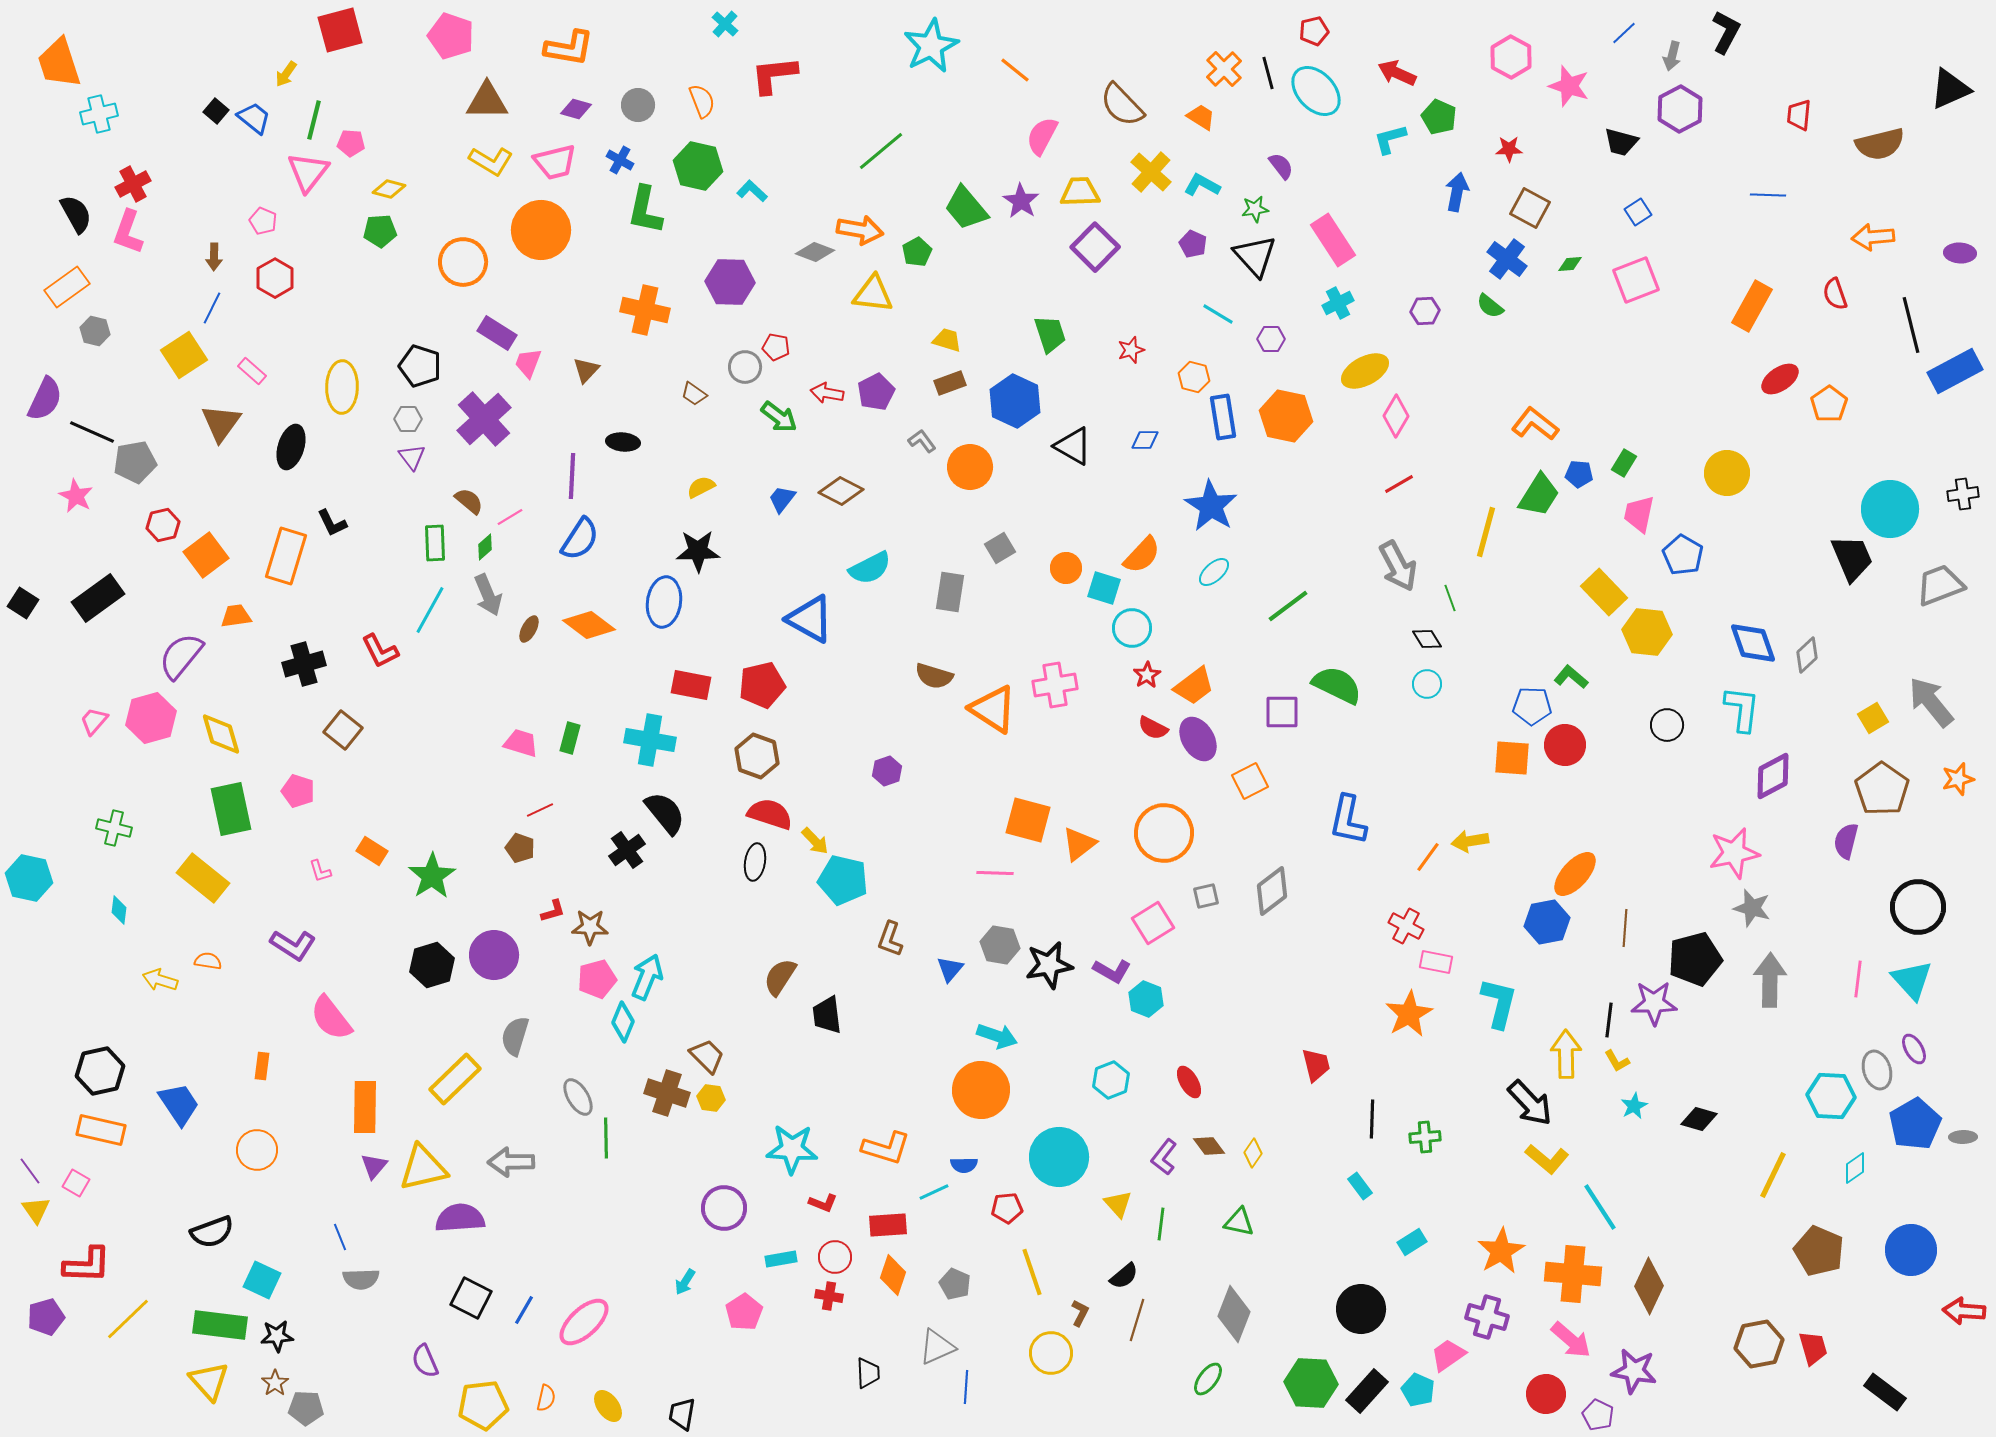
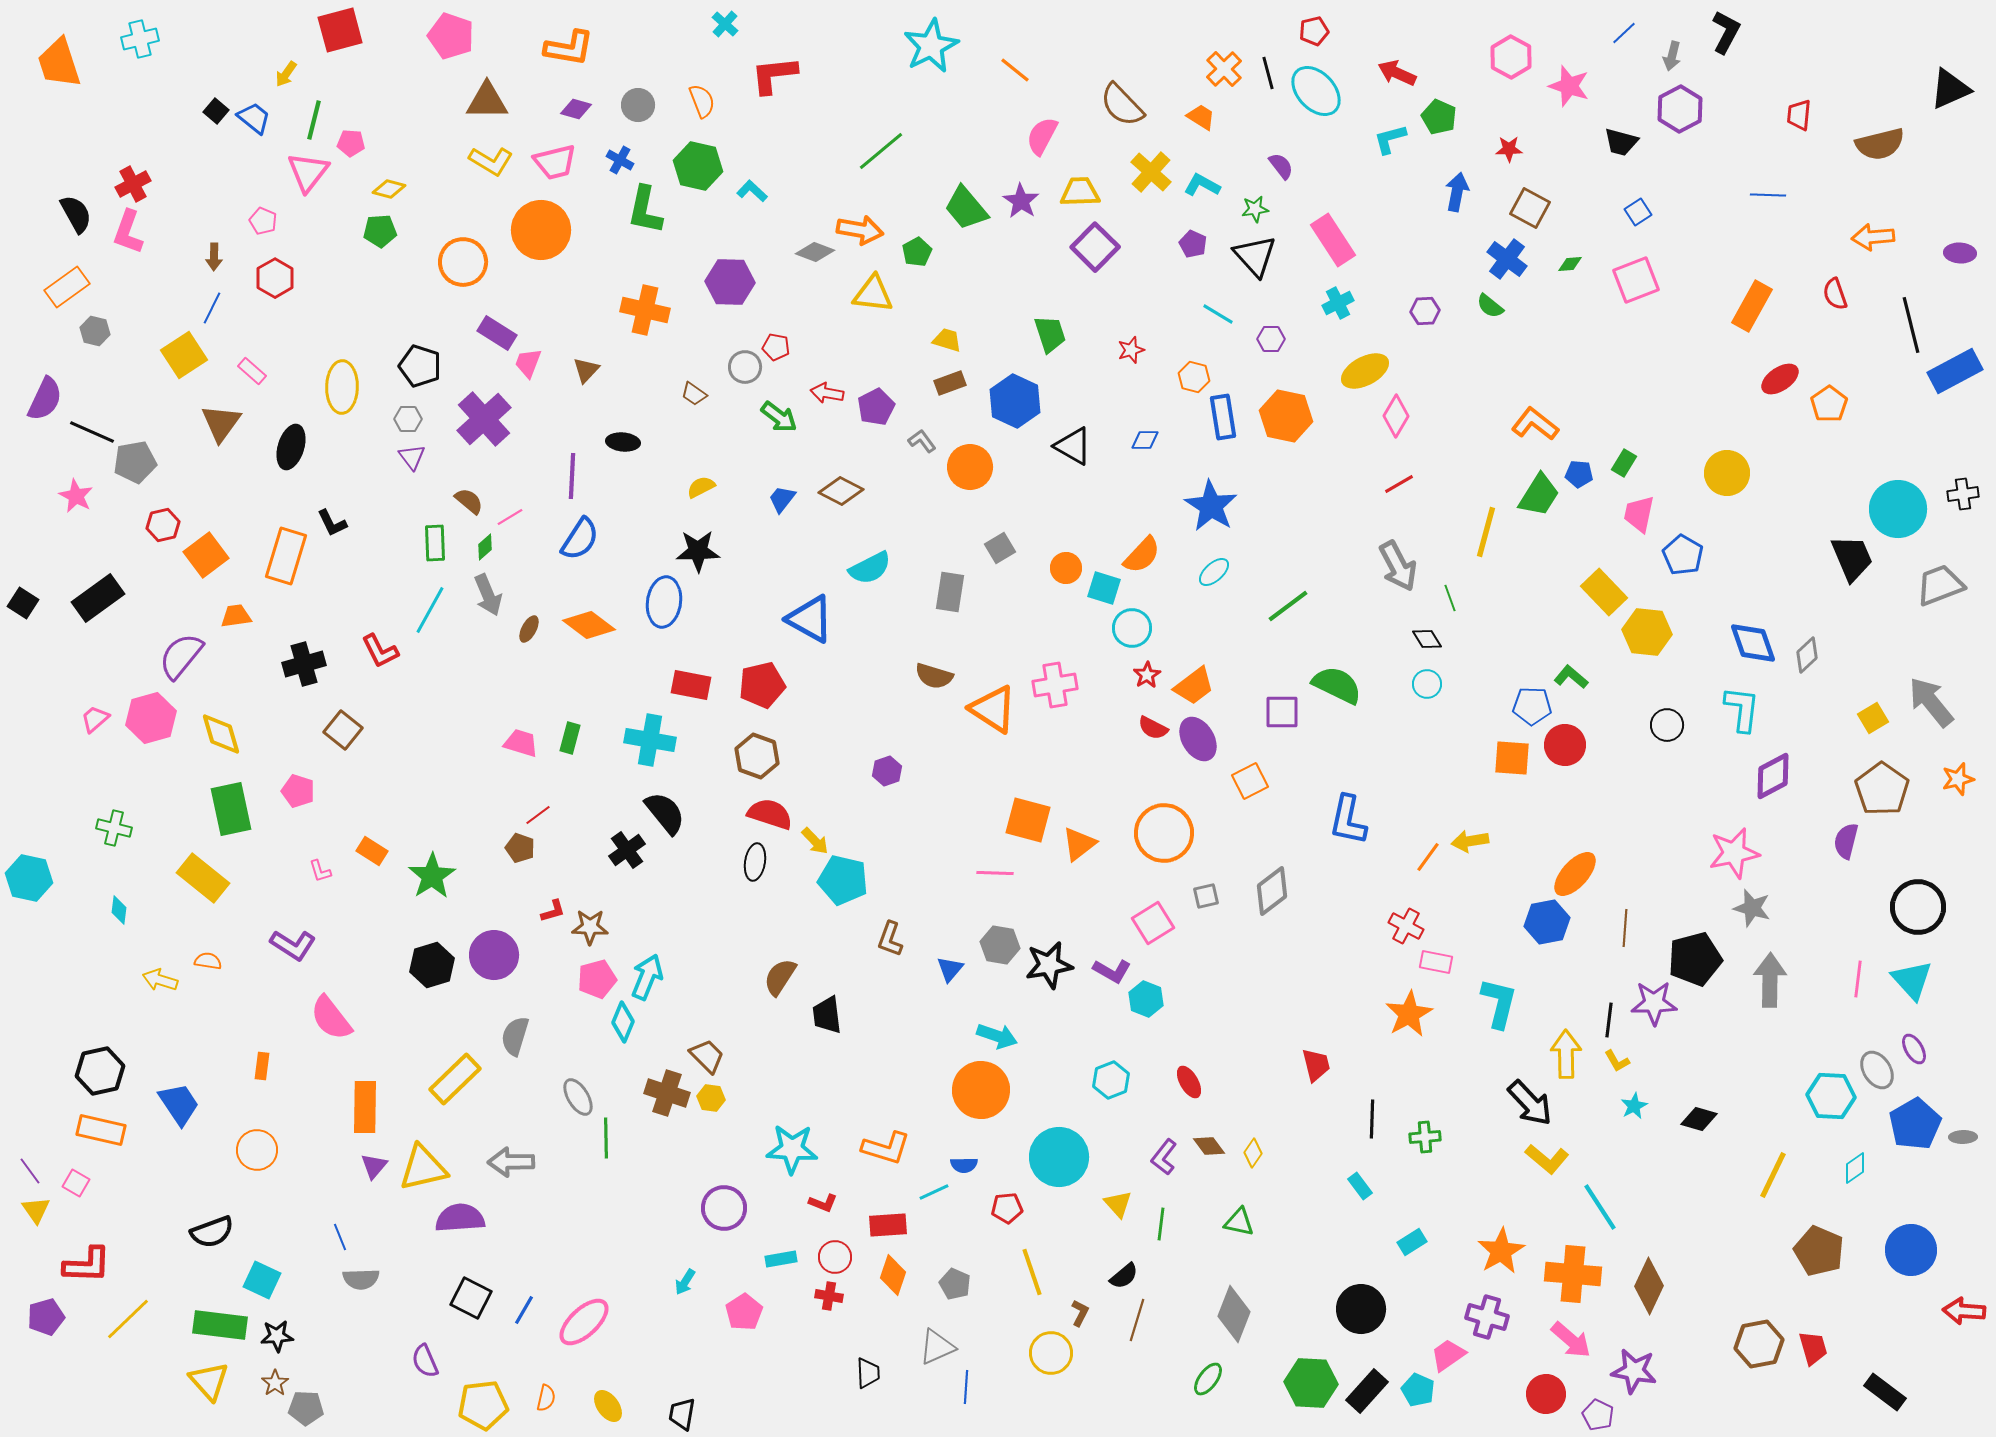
cyan cross at (99, 114): moved 41 px right, 75 px up
purple pentagon at (876, 392): moved 15 px down
cyan circle at (1890, 509): moved 8 px right
pink trapezoid at (94, 721): moved 1 px right, 2 px up; rotated 8 degrees clockwise
red line at (540, 810): moved 2 px left, 5 px down; rotated 12 degrees counterclockwise
gray ellipse at (1877, 1070): rotated 15 degrees counterclockwise
